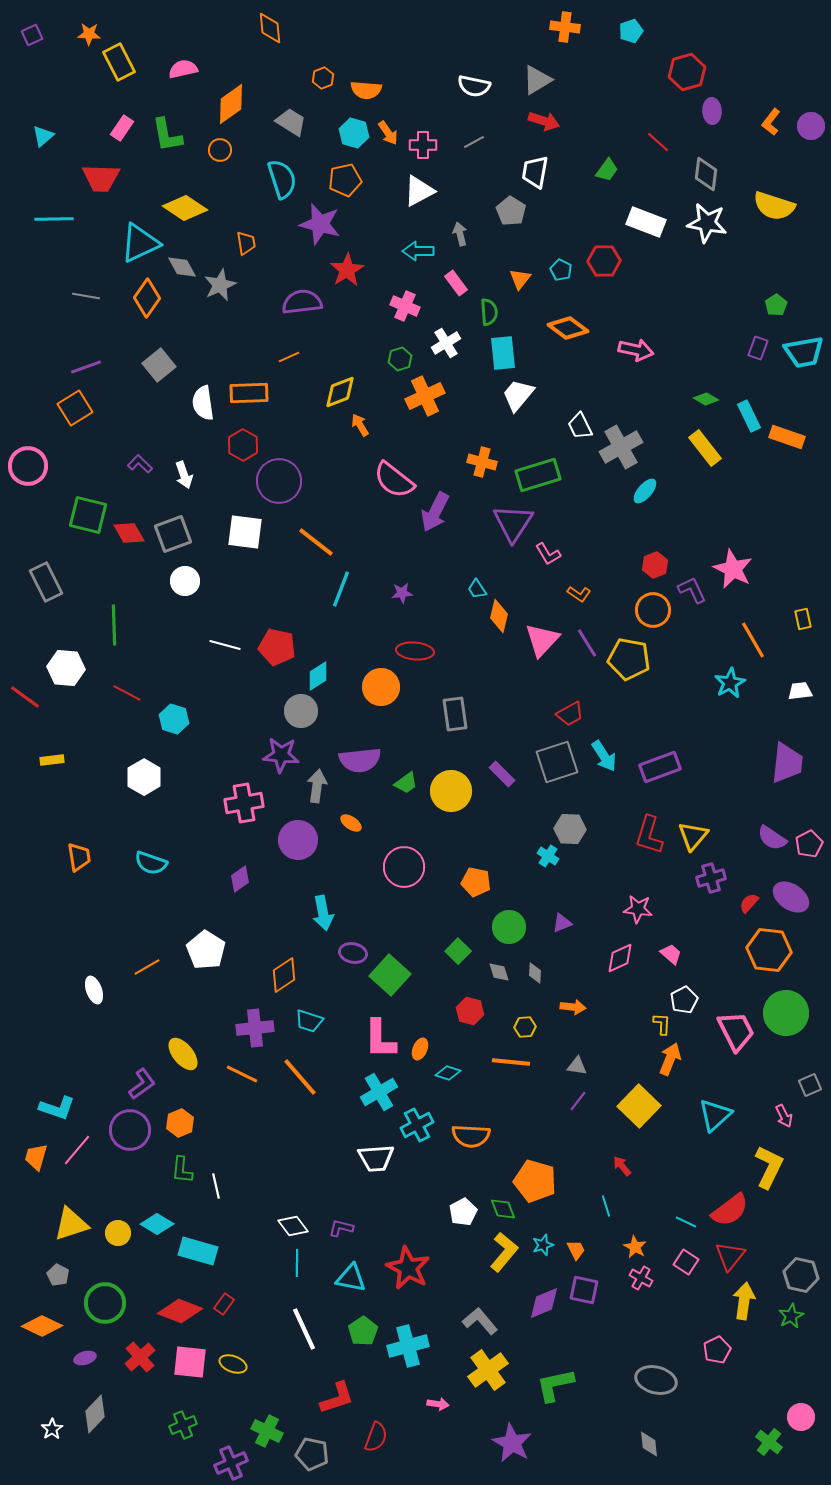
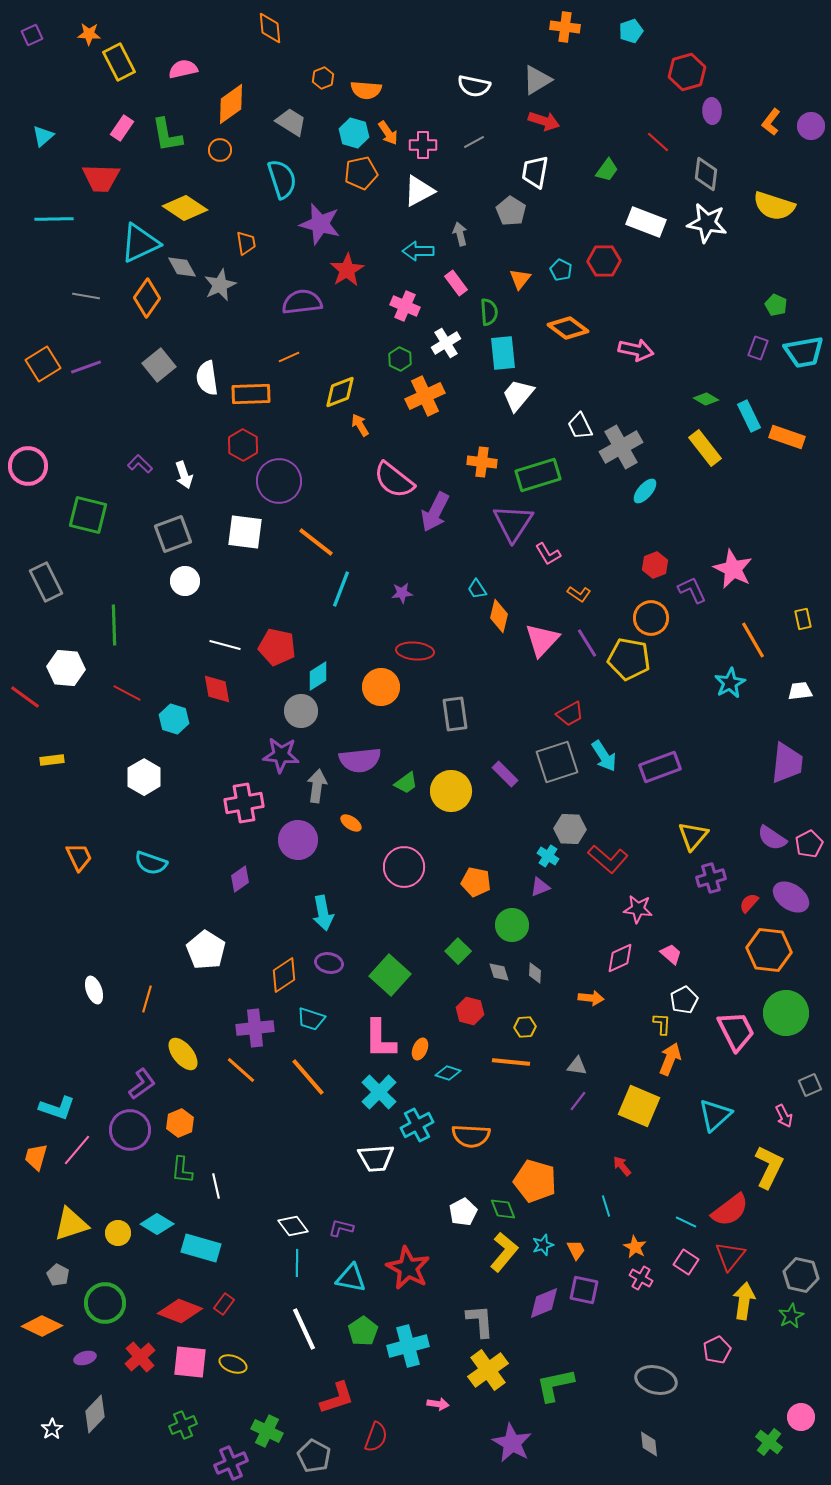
orange pentagon at (345, 180): moved 16 px right, 7 px up
green pentagon at (776, 305): rotated 15 degrees counterclockwise
green hexagon at (400, 359): rotated 15 degrees counterclockwise
orange rectangle at (249, 393): moved 2 px right, 1 px down
white semicircle at (203, 403): moved 4 px right, 25 px up
orange square at (75, 408): moved 32 px left, 44 px up
orange cross at (482, 462): rotated 8 degrees counterclockwise
red diamond at (129, 533): moved 88 px right, 156 px down; rotated 20 degrees clockwise
orange circle at (653, 610): moved 2 px left, 8 px down
purple rectangle at (502, 774): moved 3 px right
red L-shape at (649, 835): moved 41 px left, 24 px down; rotated 66 degrees counterclockwise
orange trapezoid at (79, 857): rotated 16 degrees counterclockwise
purple triangle at (562, 923): moved 22 px left, 36 px up
green circle at (509, 927): moved 3 px right, 2 px up
purple ellipse at (353, 953): moved 24 px left, 10 px down
orange line at (147, 967): moved 32 px down; rotated 44 degrees counterclockwise
orange arrow at (573, 1007): moved 18 px right, 9 px up
cyan trapezoid at (309, 1021): moved 2 px right, 2 px up
orange line at (242, 1074): moved 1 px left, 4 px up; rotated 16 degrees clockwise
orange line at (300, 1077): moved 8 px right
cyan cross at (379, 1092): rotated 15 degrees counterclockwise
yellow square at (639, 1106): rotated 21 degrees counterclockwise
cyan rectangle at (198, 1251): moved 3 px right, 3 px up
gray L-shape at (480, 1321): rotated 36 degrees clockwise
gray pentagon at (312, 1454): moved 2 px right, 2 px down; rotated 16 degrees clockwise
